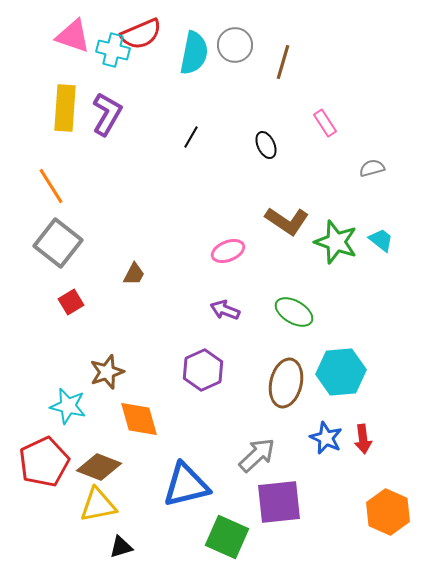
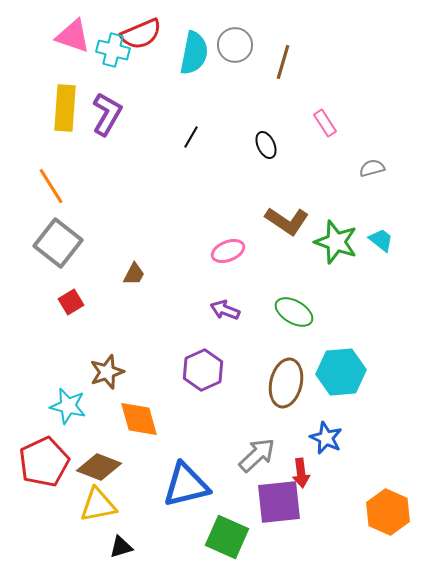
red arrow: moved 62 px left, 34 px down
